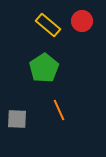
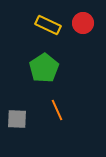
red circle: moved 1 px right, 2 px down
yellow rectangle: rotated 15 degrees counterclockwise
orange line: moved 2 px left
